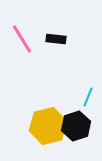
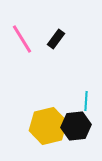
black rectangle: rotated 60 degrees counterclockwise
cyan line: moved 2 px left, 4 px down; rotated 18 degrees counterclockwise
black hexagon: rotated 12 degrees clockwise
